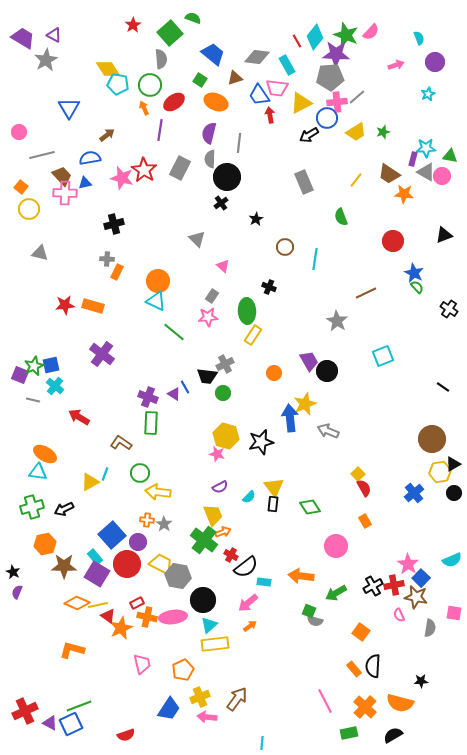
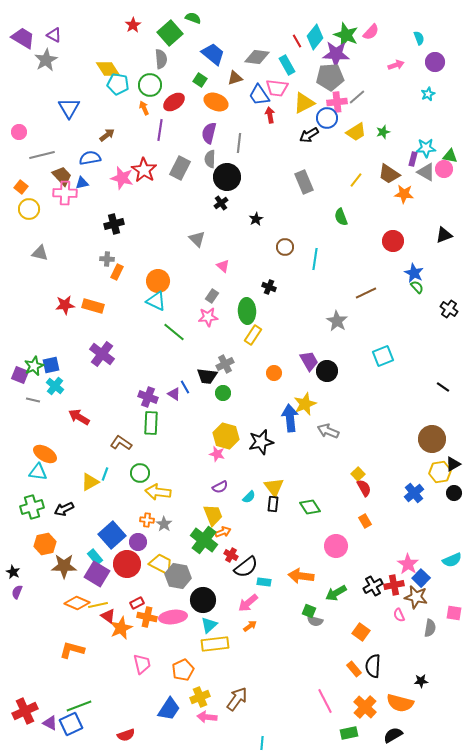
yellow triangle at (301, 103): moved 3 px right
pink circle at (442, 176): moved 2 px right, 7 px up
blue triangle at (85, 183): moved 3 px left
